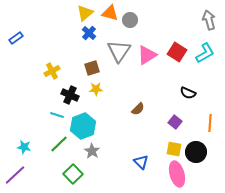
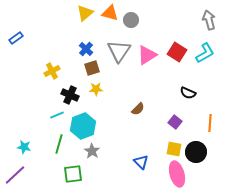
gray circle: moved 1 px right
blue cross: moved 3 px left, 16 px down
cyan line: rotated 40 degrees counterclockwise
green line: rotated 30 degrees counterclockwise
green square: rotated 36 degrees clockwise
